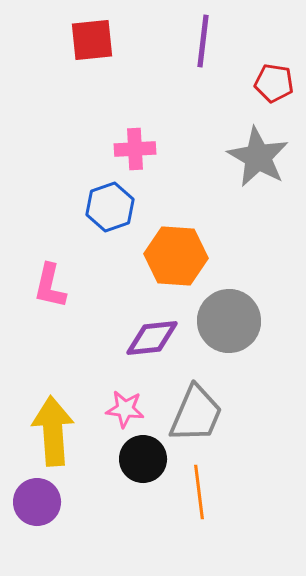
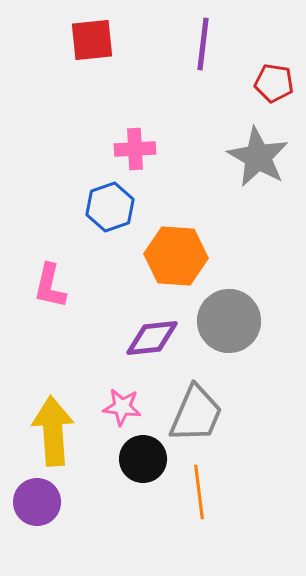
purple line: moved 3 px down
pink star: moved 3 px left, 2 px up
